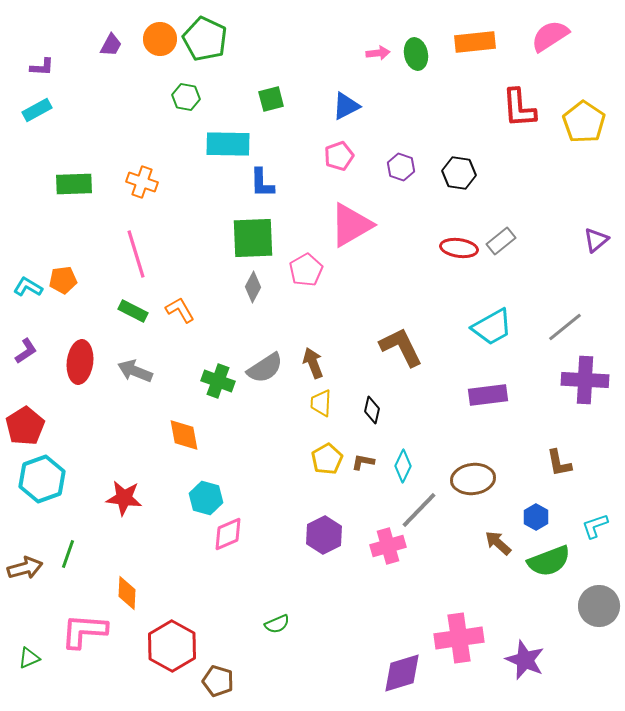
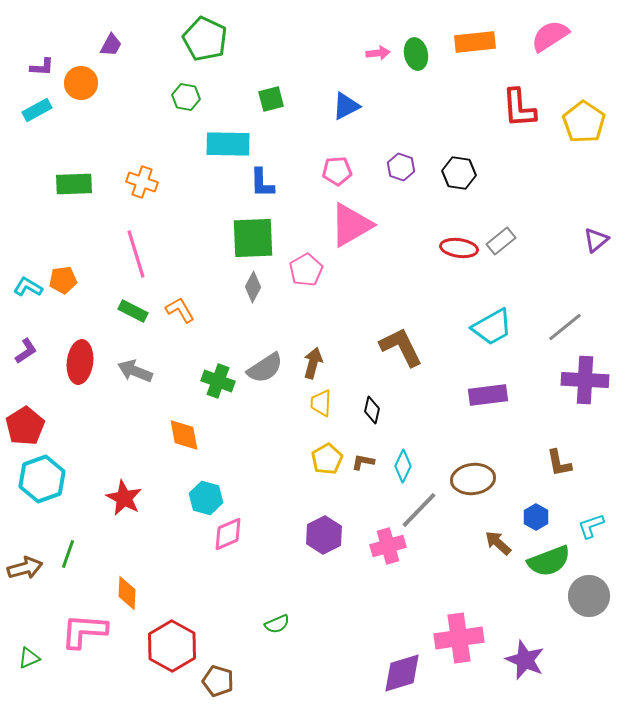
orange circle at (160, 39): moved 79 px left, 44 px down
pink pentagon at (339, 156): moved 2 px left, 15 px down; rotated 16 degrees clockwise
brown arrow at (313, 363): rotated 36 degrees clockwise
red star at (124, 498): rotated 21 degrees clockwise
cyan L-shape at (595, 526): moved 4 px left
gray circle at (599, 606): moved 10 px left, 10 px up
